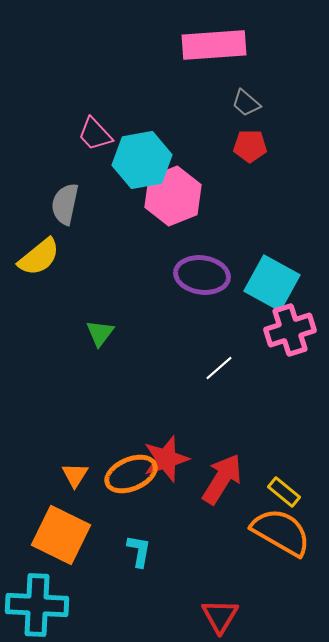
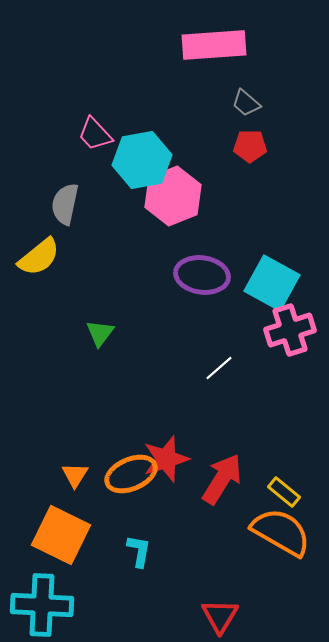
cyan cross: moved 5 px right
